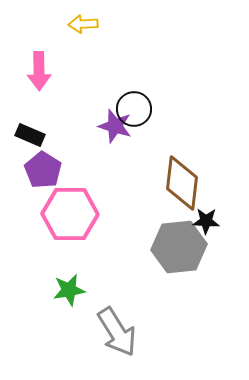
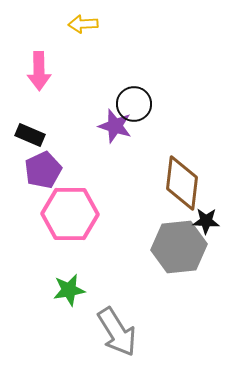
black circle: moved 5 px up
purple pentagon: rotated 15 degrees clockwise
